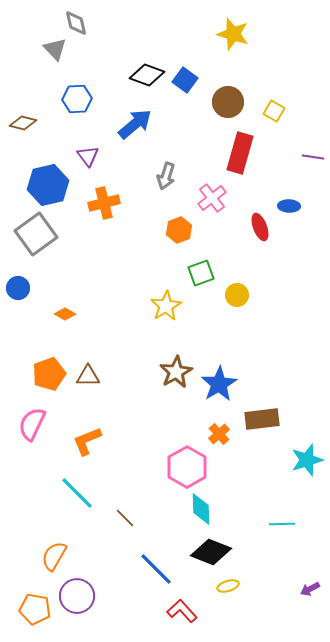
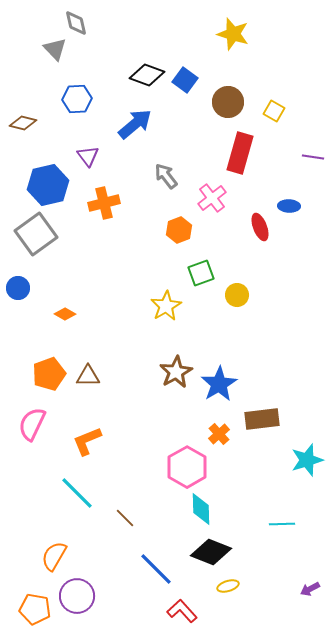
gray arrow at (166, 176): rotated 124 degrees clockwise
